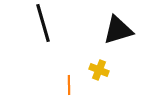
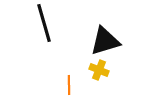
black line: moved 1 px right
black triangle: moved 13 px left, 11 px down
